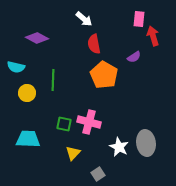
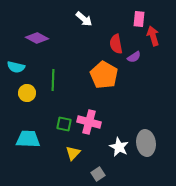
red semicircle: moved 22 px right
